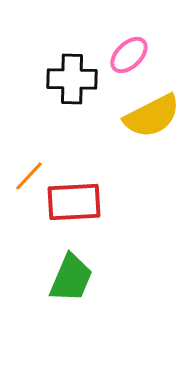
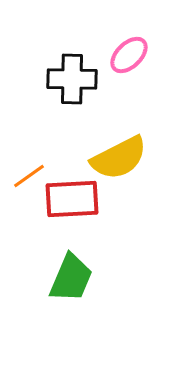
yellow semicircle: moved 33 px left, 42 px down
orange line: rotated 12 degrees clockwise
red rectangle: moved 2 px left, 3 px up
